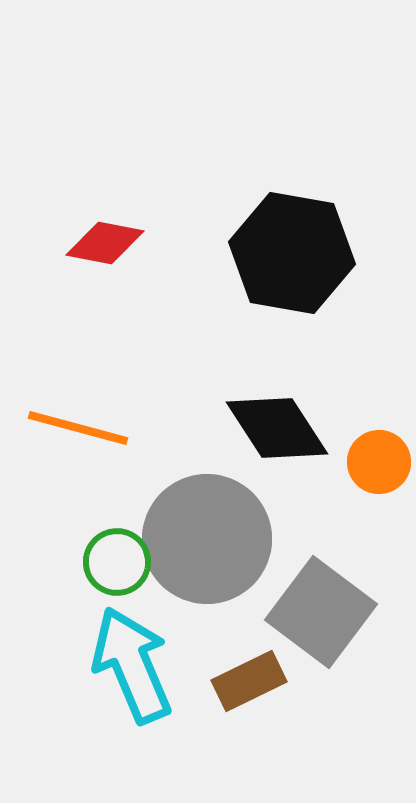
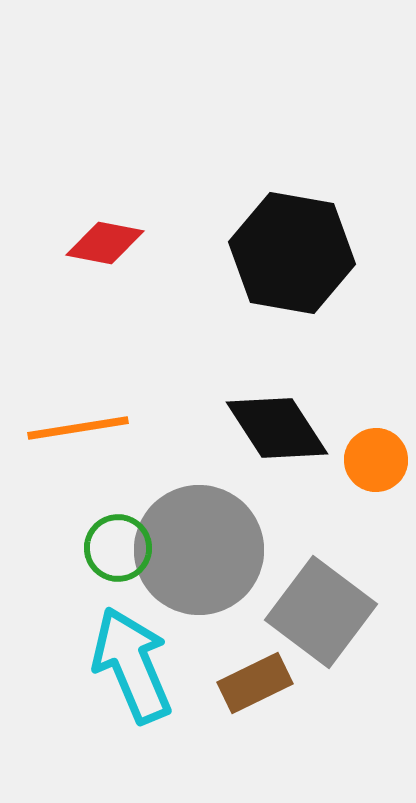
orange line: rotated 24 degrees counterclockwise
orange circle: moved 3 px left, 2 px up
gray circle: moved 8 px left, 11 px down
green circle: moved 1 px right, 14 px up
brown rectangle: moved 6 px right, 2 px down
